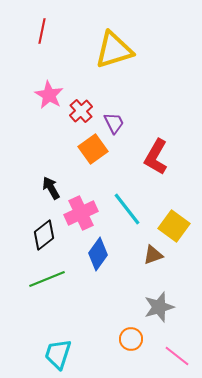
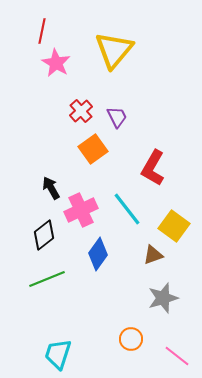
yellow triangle: rotated 33 degrees counterclockwise
pink star: moved 7 px right, 32 px up
purple trapezoid: moved 3 px right, 6 px up
red L-shape: moved 3 px left, 11 px down
pink cross: moved 3 px up
gray star: moved 4 px right, 9 px up
